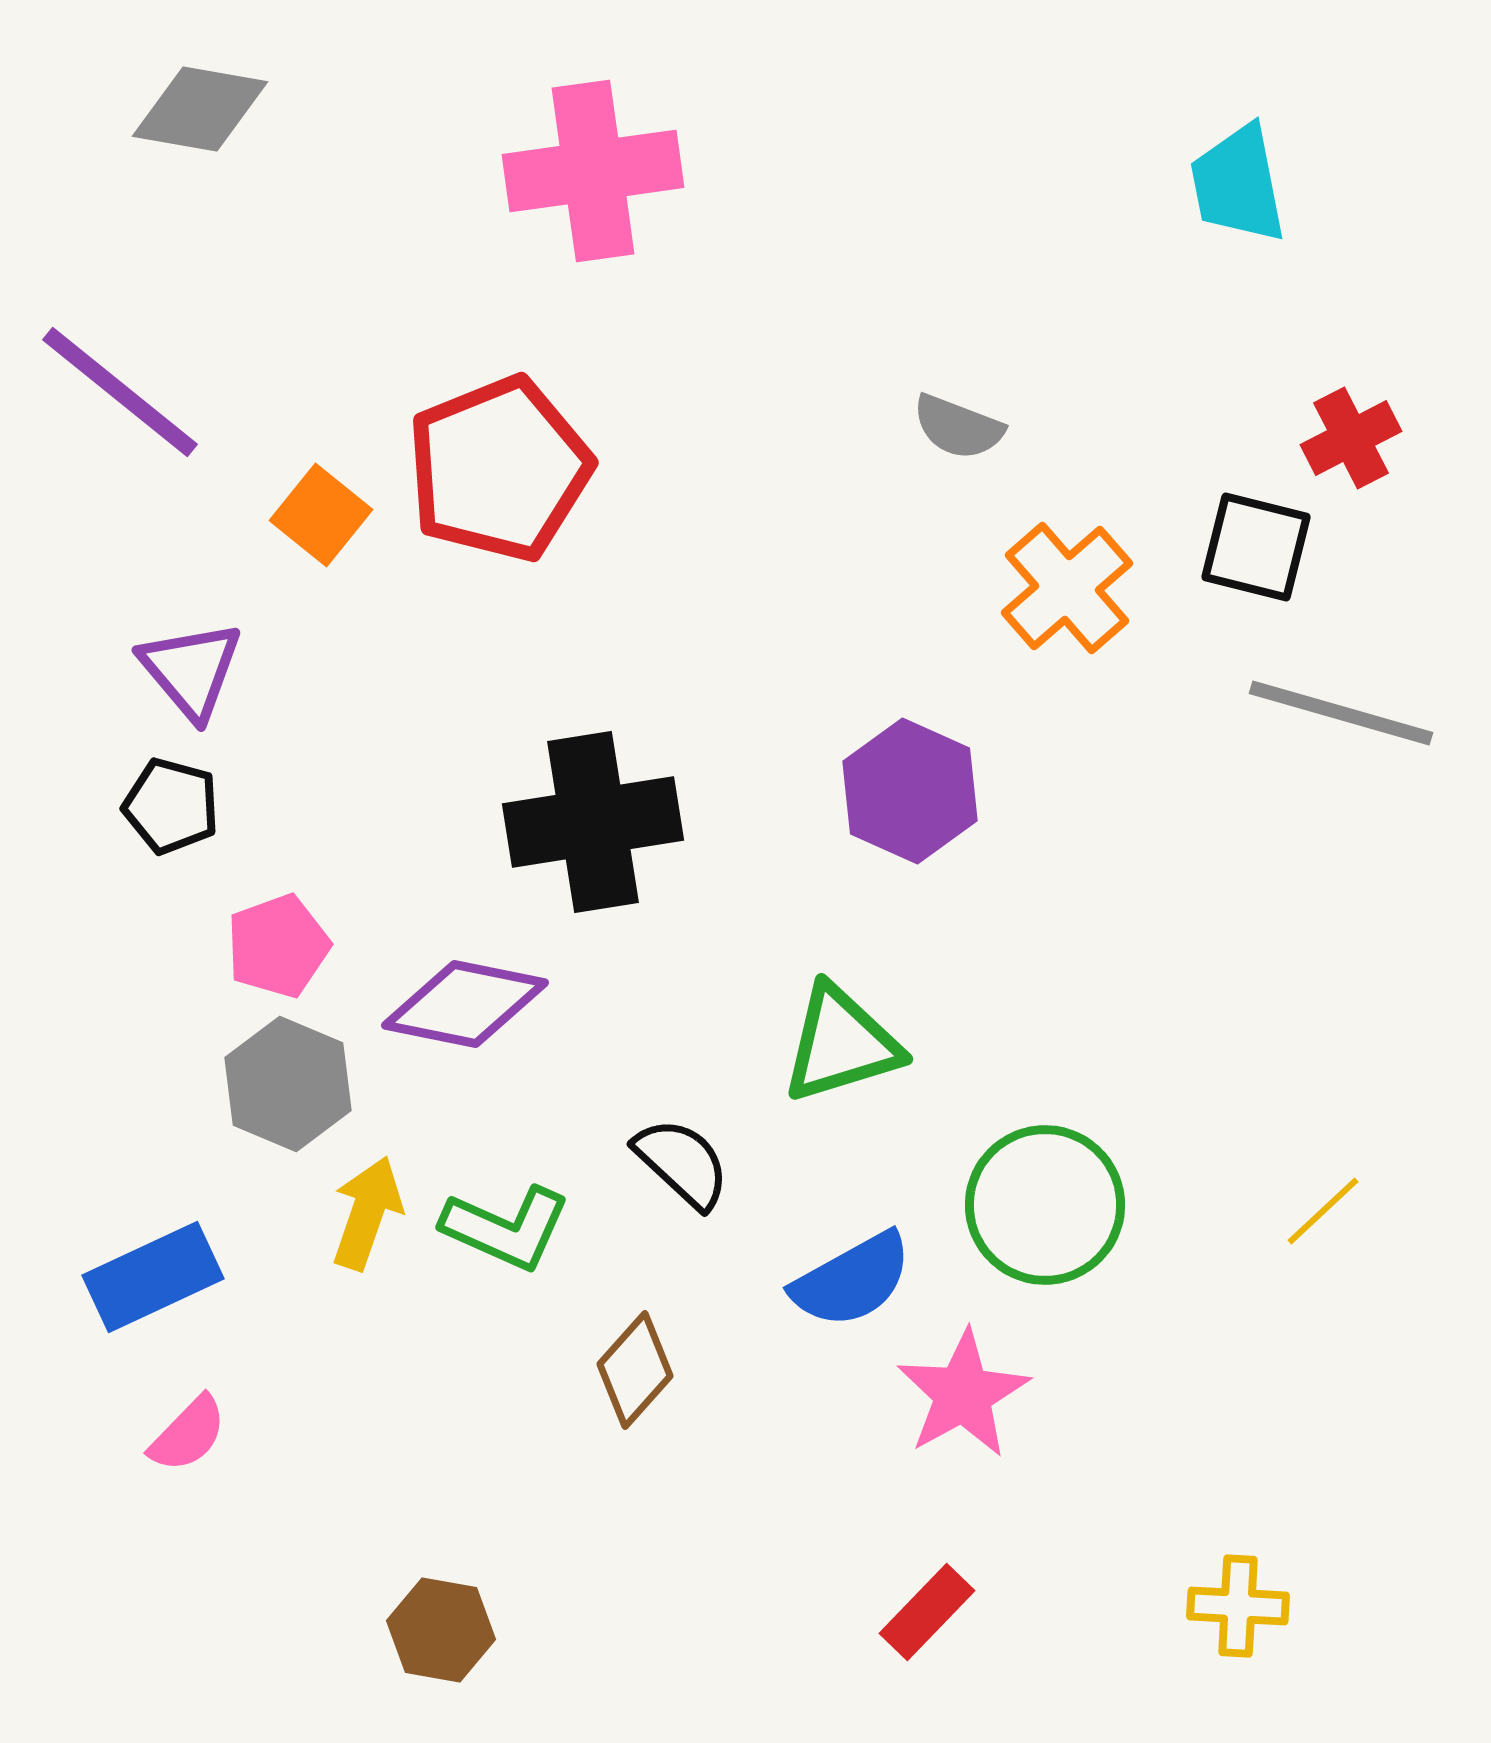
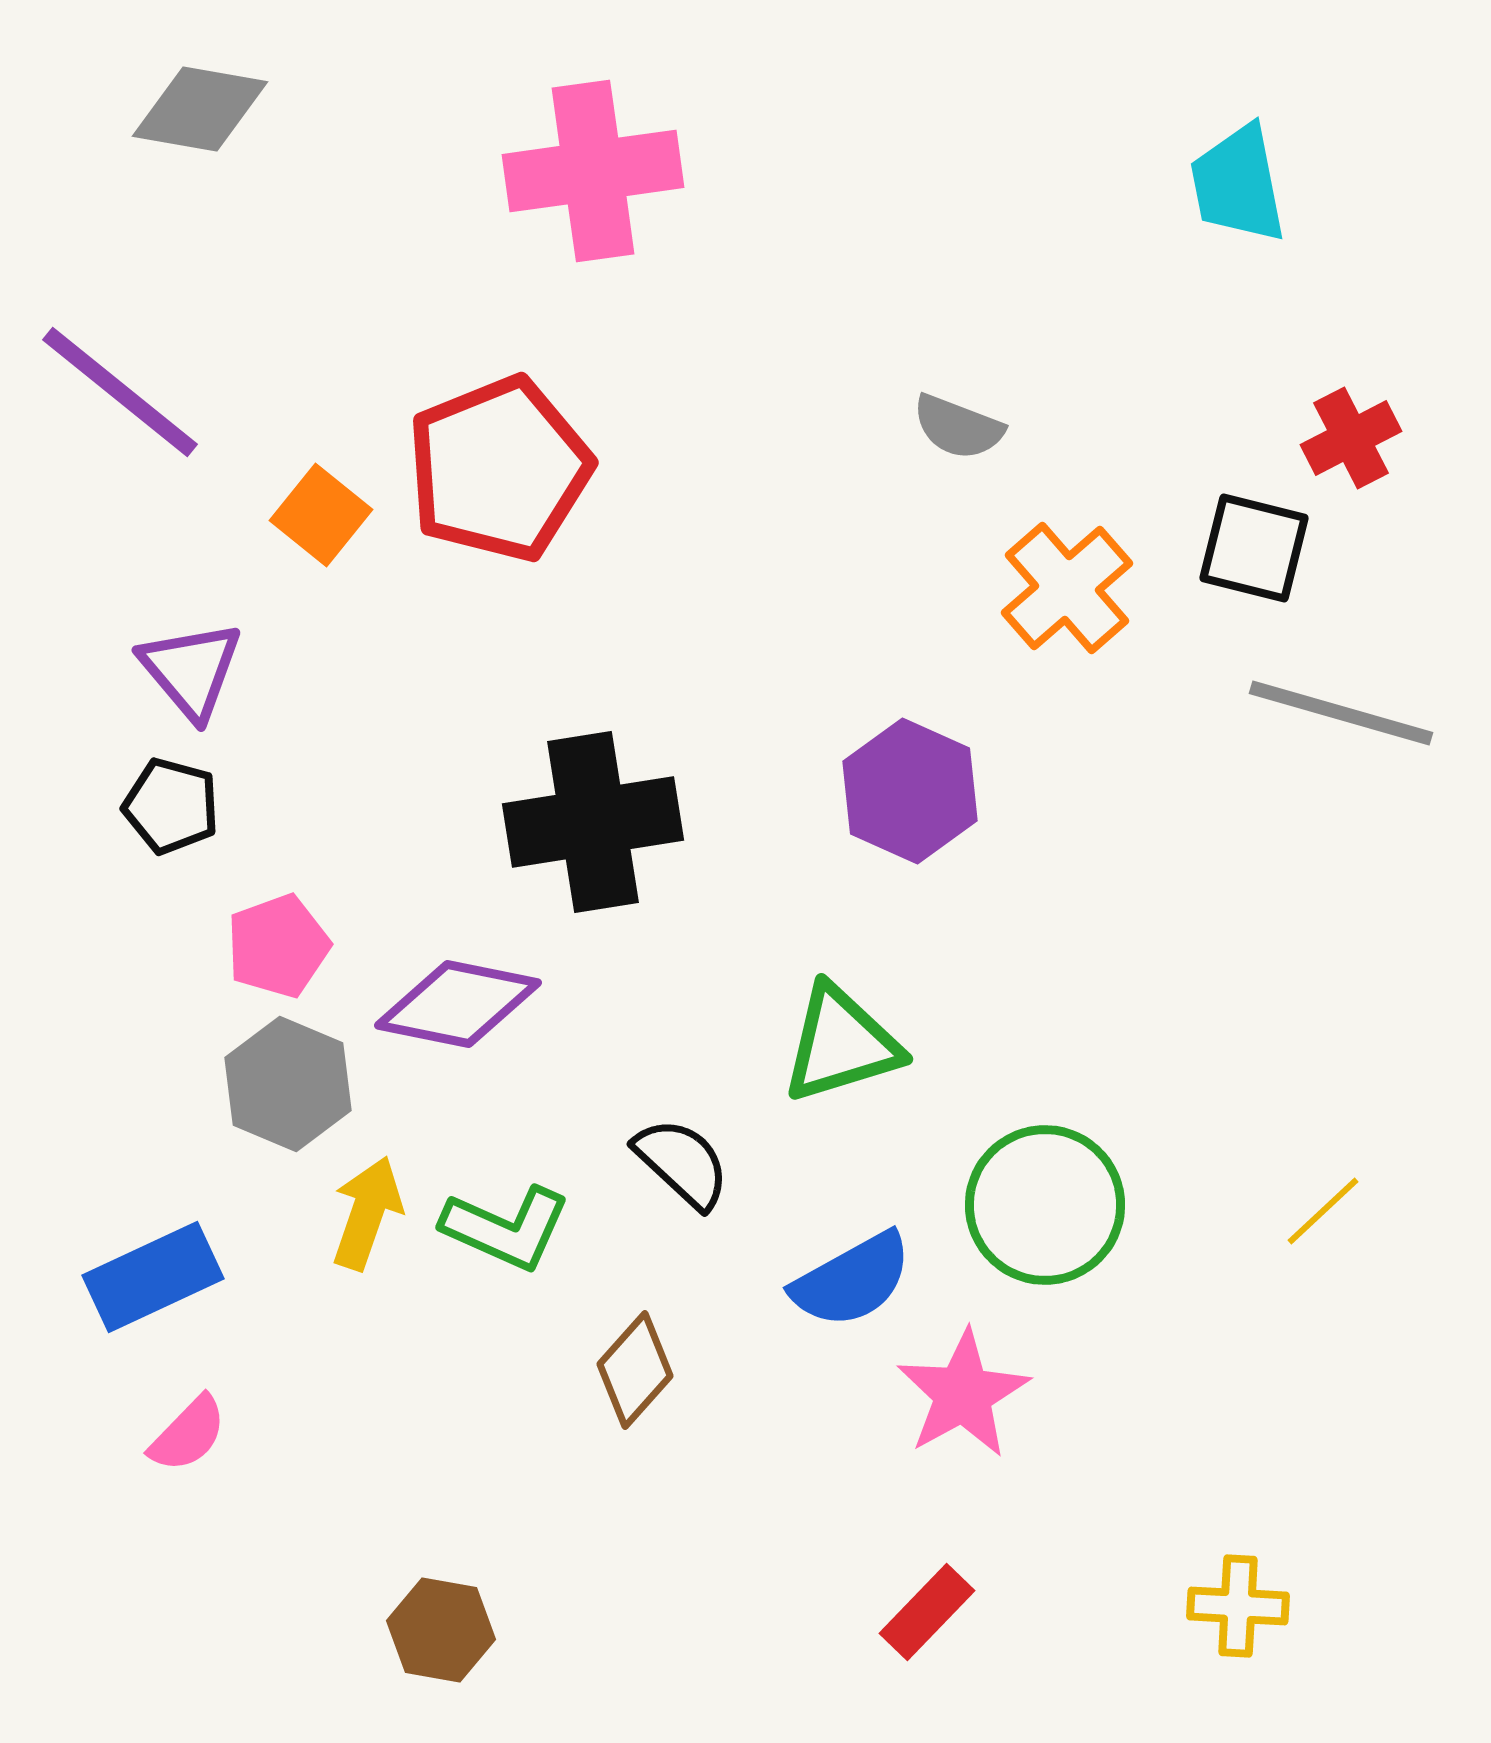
black square: moved 2 px left, 1 px down
purple diamond: moved 7 px left
